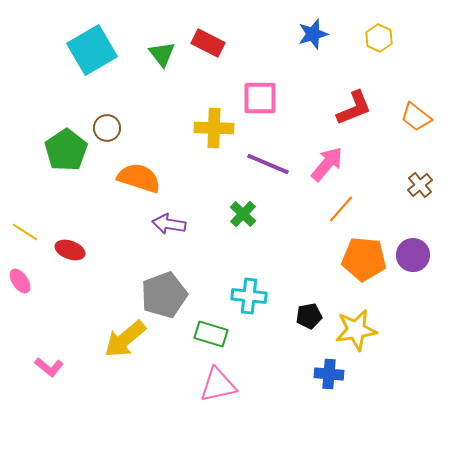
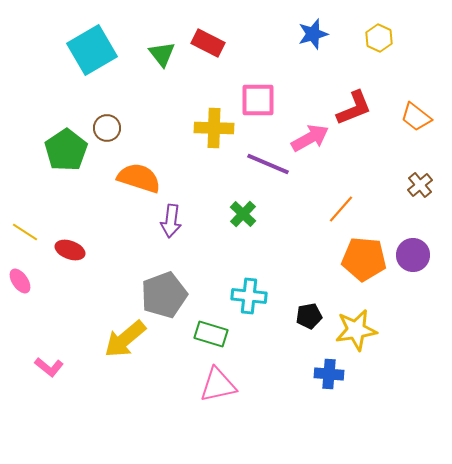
pink square: moved 2 px left, 2 px down
pink arrow: moved 17 px left, 26 px up; rotated 21 degrees clockwise
purple arrow: moved 2 px right, 3 px up; rotated 92 degrees counterclockwise
